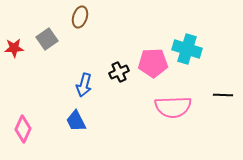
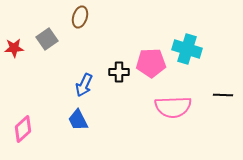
pink pentagon: moved 2 px left
black cross: rotated 24 degrees clockwise
blue arrow: rotated 10 degrees clockwise
blue trapezoid: moved 2 px right, 1 px up
pink diamond: rotated 24 degrees clockwise
